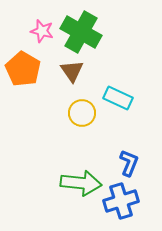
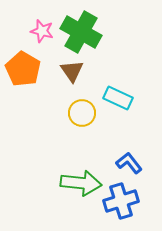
blue L-shape: rotated 60 degrees counterclockwise
